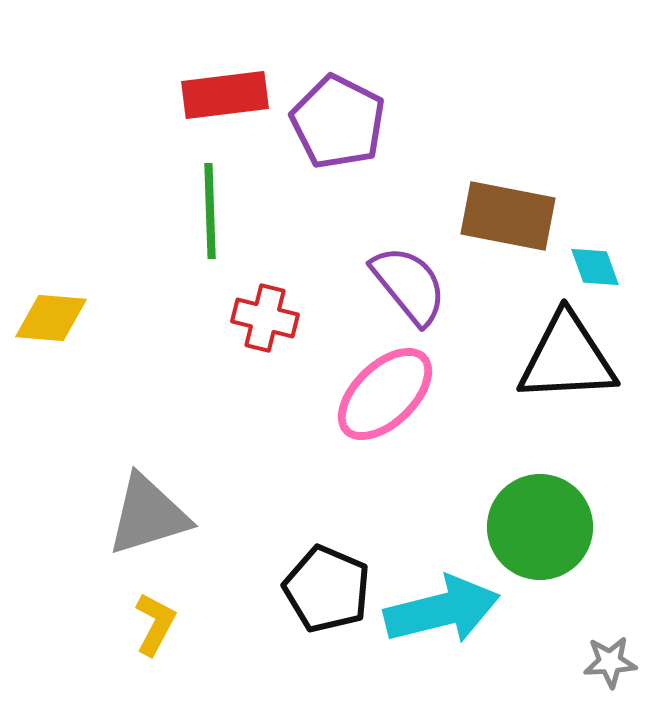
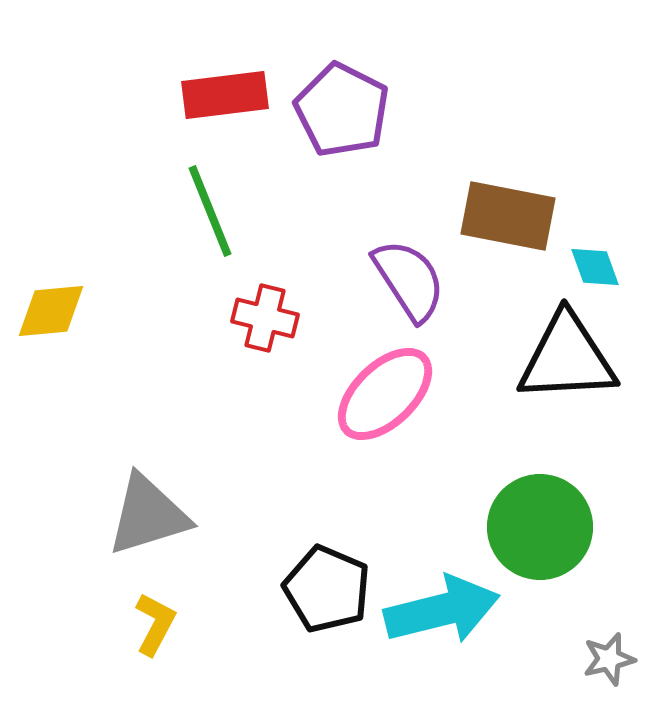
purple pentagon: moved 4 px right, 12 px up
green line: rotated 20 degrees counterclockwise
purple semicircle: moved 5 px up; rotated 6 degrees clockwise
yellow diamond: moved 7 px up; rotated 10 degrees counterclockwise
gray star: moved 1 px left, 3 px up; rotated 10 degrees counterclockwise
